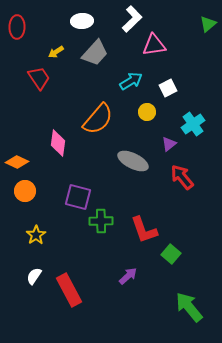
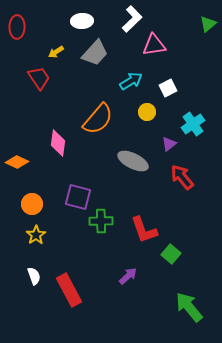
orange circle: moved 7 px right, 13 px down
white semicircle: rotated 126 degrees clockwise
